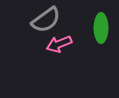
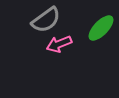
green ellipse: rotated 44 degrees clockwise
